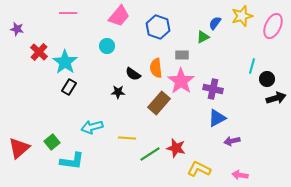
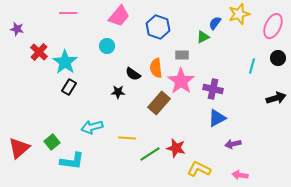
yellow star: moved 3 px left, 2 px up
black circle: moved 11 px right, 21 px up
purple arrow: moved 1 px right, 3 px down
